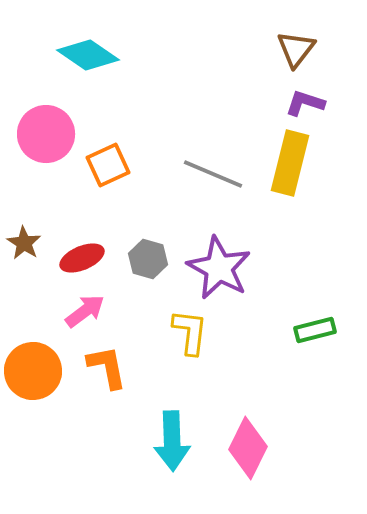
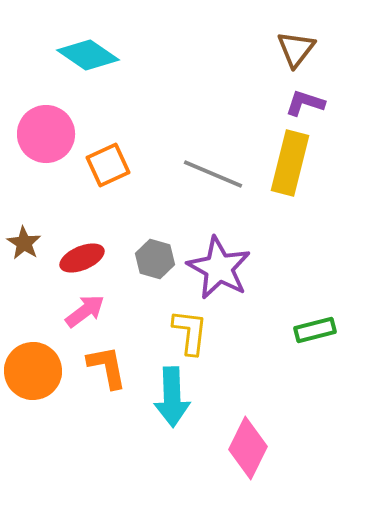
gray hexagon: moved 7 px right
cyan arrow: moved 44 px up
